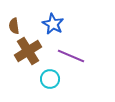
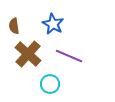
brown cross: moved 3 px down; rotated 16 degrees counterclockwise
purple line: moved 2 px left
cyan circle: moved 5 px down
